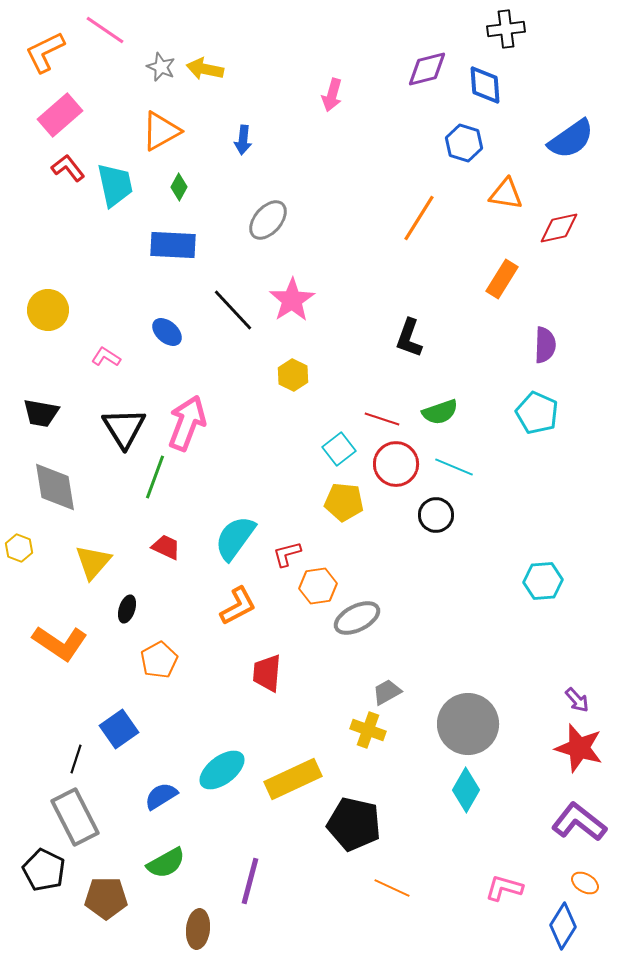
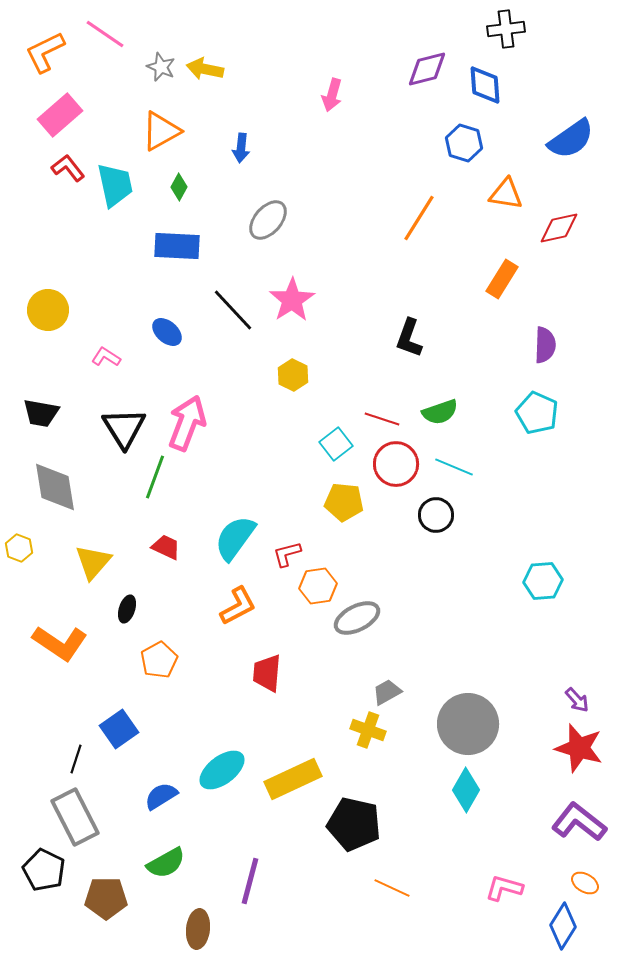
pink line at (105, 30): moved 4 px down
blue arrow at (243, 140): moved 2 px left, 8 px down
blue rectangle at (173, 245): moved 4 px right, 1 px down
cyan square at (339, 449): moved 3 px left, 5 px up
